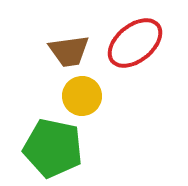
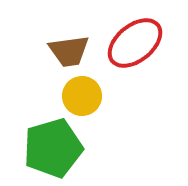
green pentagon: rotated 28 degrees counterclockwise
